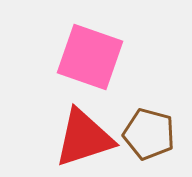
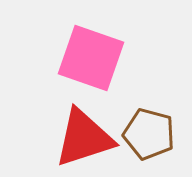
pink square: moved 1 px right, 1 px down
